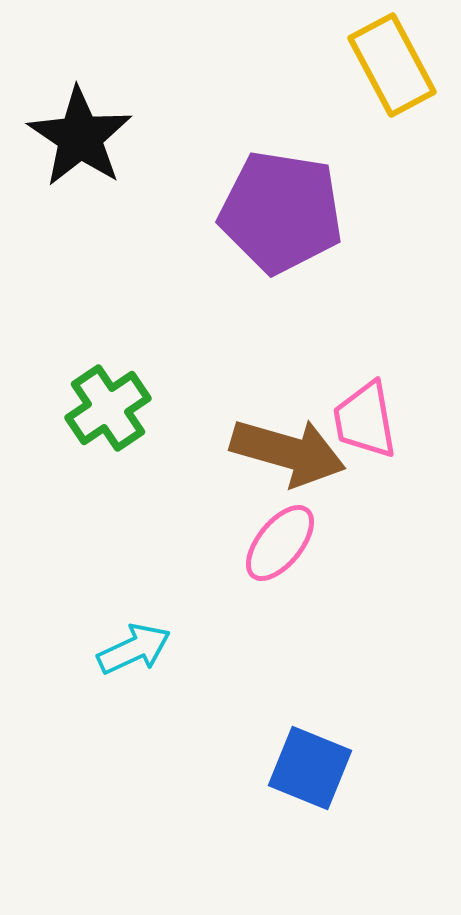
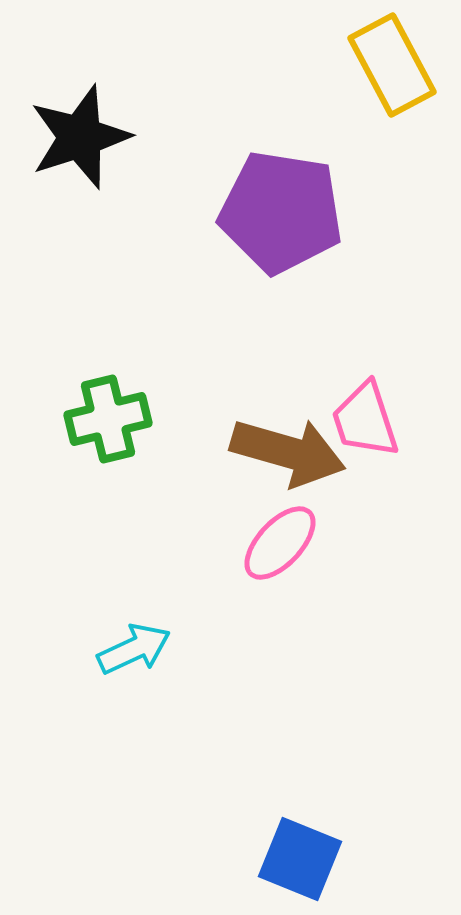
black star: rotated 20 degrees clockwise
green cross: moved 11 px down; rotated 20 degrees clockwise
pink trapezoid: rotated 8 degrees counterclockwise
pink ellipse: rotated 4 degrees clockwise
blue square: moved 10 px left, 91 px down
